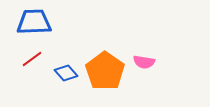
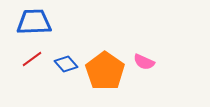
pink semicircle: rotated 15 degrees clockwise
blue diamond: moved 9 px up
